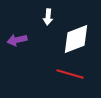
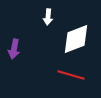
purple arrow: moved 3 px left, 9 px down; rotated 66 degrees counterclockwise
red line: moved 1 px right, 1 px down
